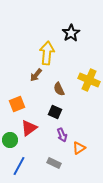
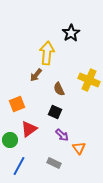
red triangle: moved 1 px down
purple arrow: rotated 24 degrees counterclockwise
orange triangle: rotated 32 degrees counterclockwise
